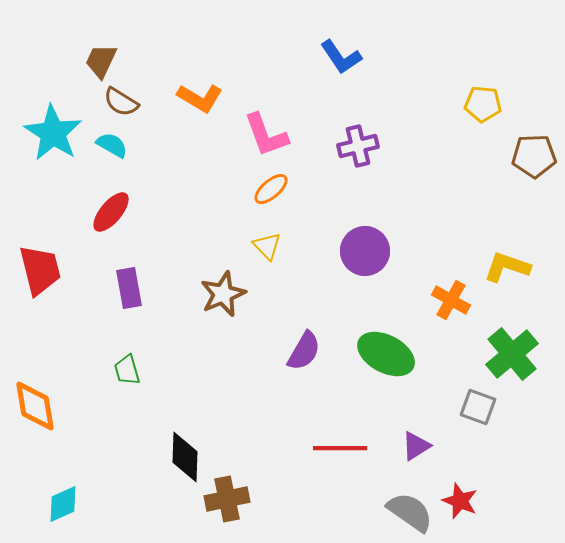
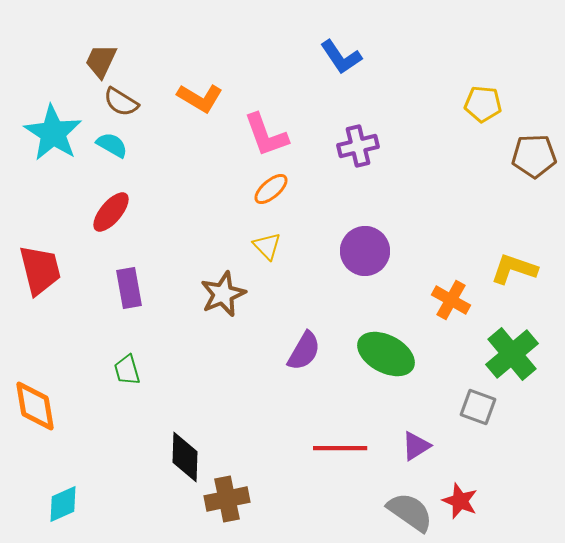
yellow L-shape: moved 7 px right, 2 px down
